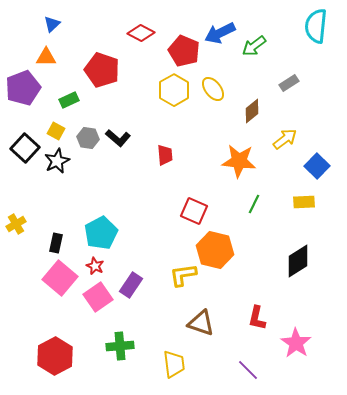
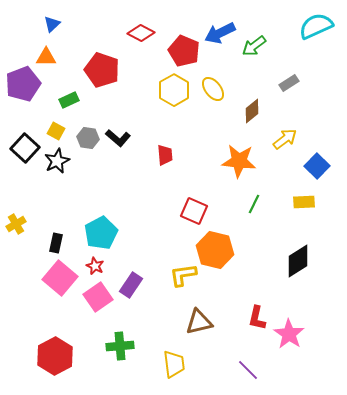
cyan semicircle at (316, 26): rotated 60 degrees clockwise
purple pentagon at (23, 88): moved 4 px up
brown triangle at (201, 323): moved 2 px left, 1 px up; rotated 32 degrees counterclockwise
pink star at (296, 343): moved 7 px left, 9 px up
